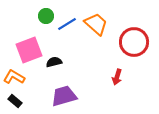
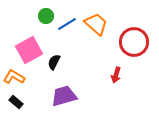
pink square: rotated 8 degrees counterclockwise
black semicircle: rotated 49 degrees counterclockwise
red arrow: moved 1 px left, 2 px up
black rectangle: moved 1 px right, 1 px down
